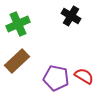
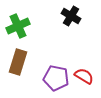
green cross: moved 2 px down
brown rectangle: moved 1 px right, 1 px down; rotated 30 degrees counterclockwise
